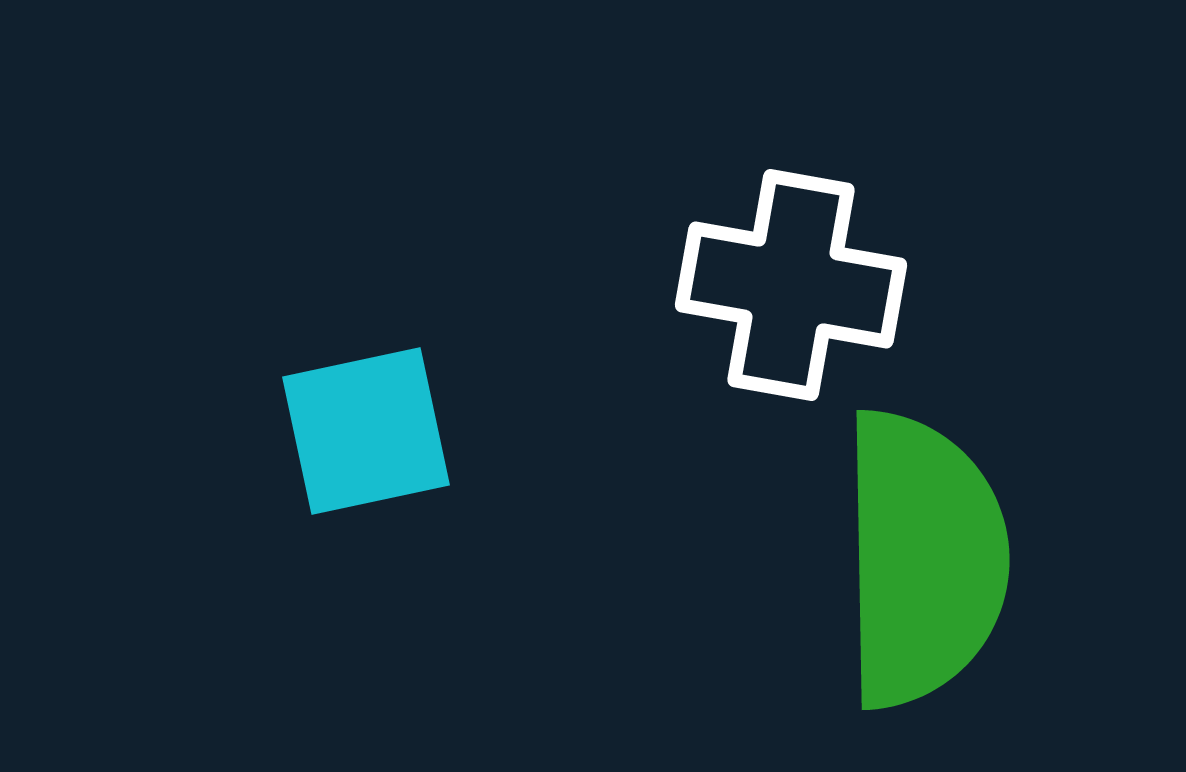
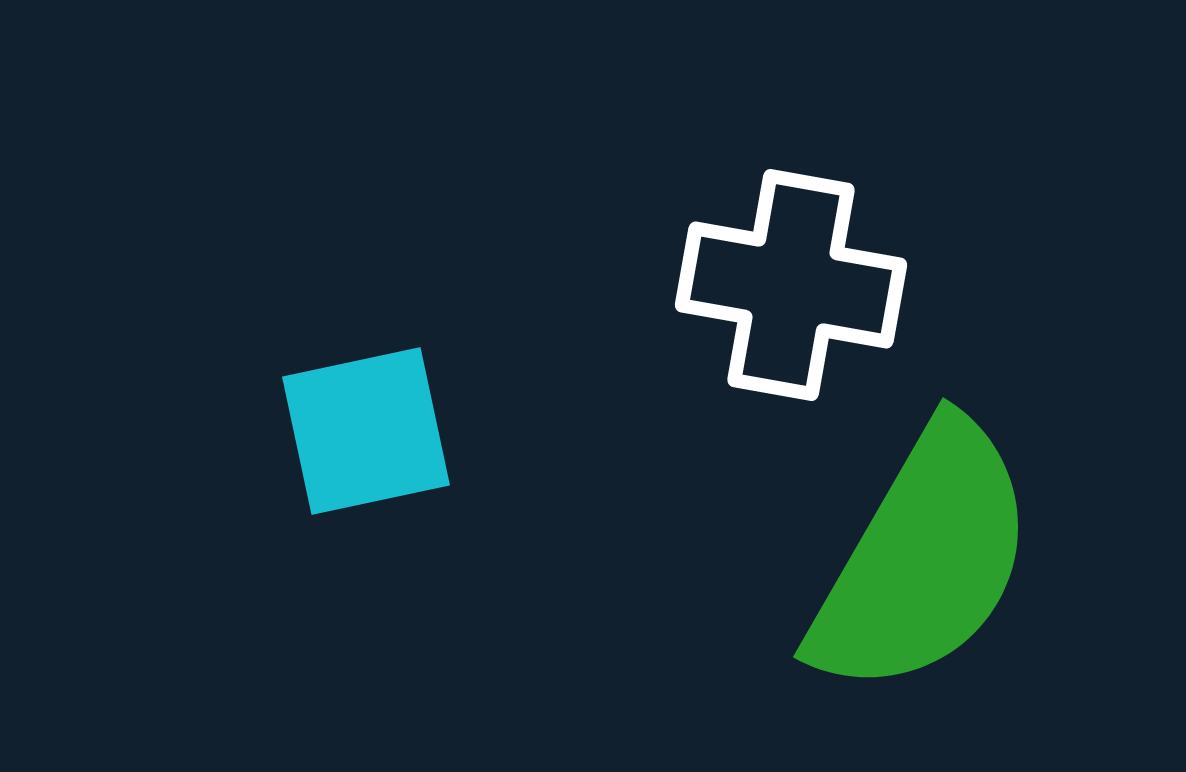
green semicircle: rotated 31 degrees clockwise
